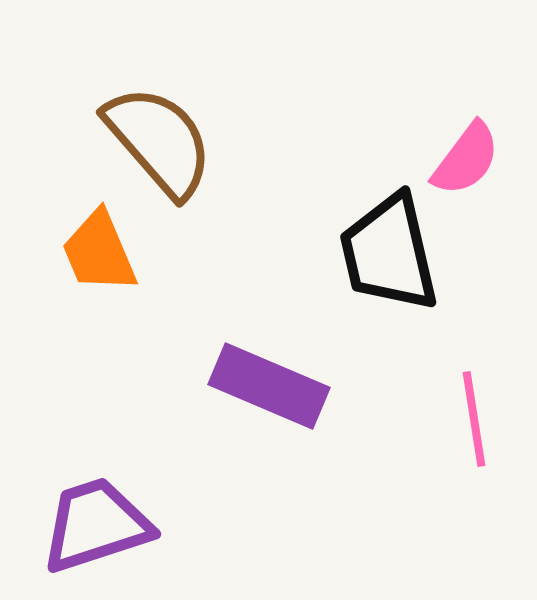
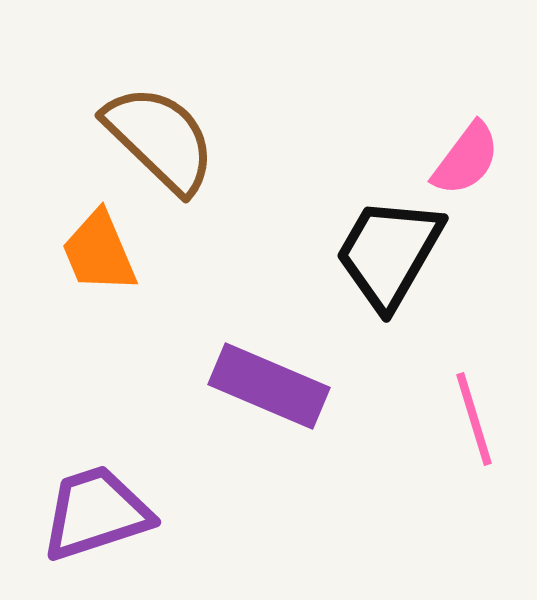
brown semicircle: moved 1 px right, 2 px up; rotated 5 degrees counterclockwise
black trapezoid: rotated 43 degrees clockwise
pink line: rotated 8 degrees counterclockwise
purple trapezoid: moved 12 px up
